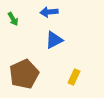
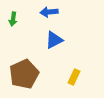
green arrow: rotated 40 degrees clockwise
